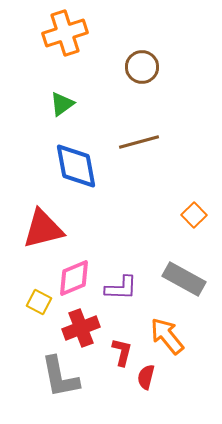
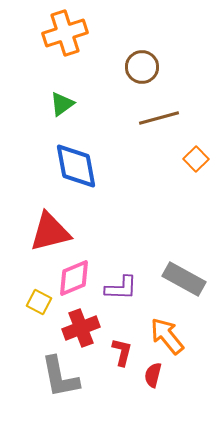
brown line: moved 20 px right, 24 px up
orange square: moved 2 px right, 56 px up
red triangle: moved 7 px right, 3 px down
red semicircle: moved 7 px right, 2 px up
